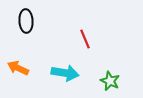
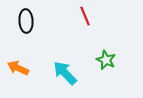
red line: moved 23 px up
cyan arrow: rotated 144 degrees counterclockwise
green star: moved 4 px left, 21 px up
